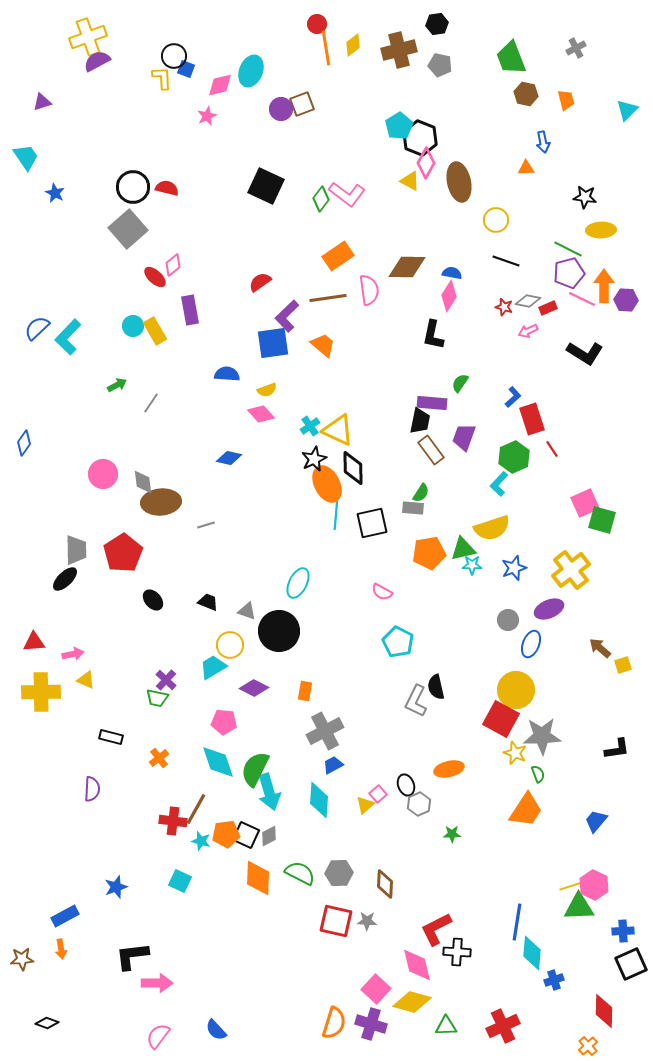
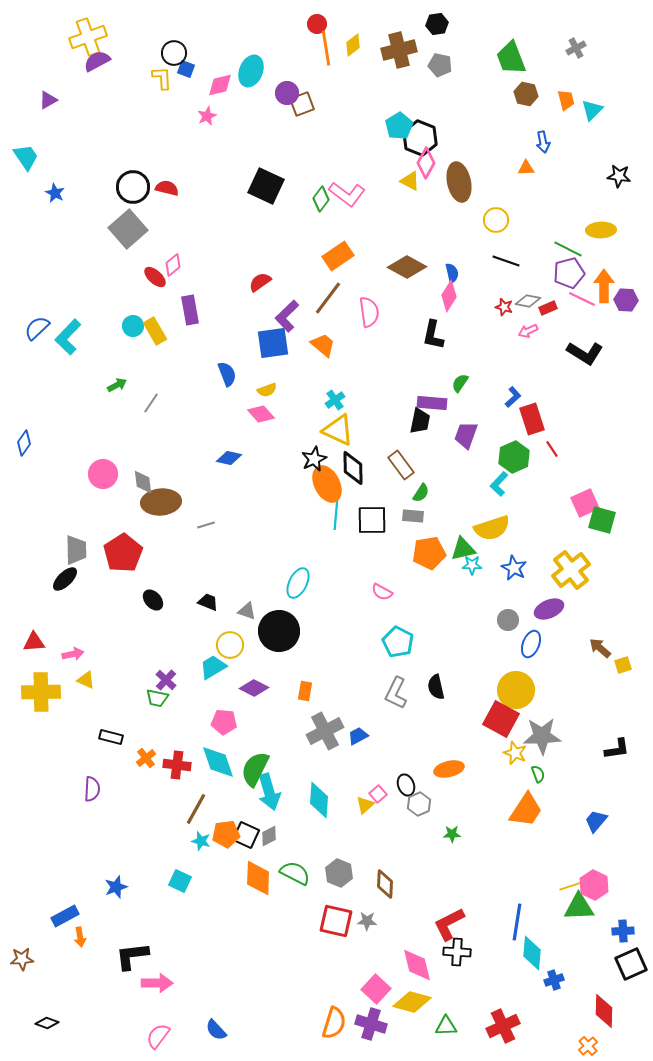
black circle at (174, 56): moved 3 px up
purple triangle at (42, 102): moved 6 px right, 2 px up; rotated 12 degrees counterclockwise
purple circle at (281, 109): moved 6 px right, 16 px up
cyan triangle at (627, 110): moved 35 px left
black star at (585, 197): moved 34 px right, 21 px up
brown diamond at (407, 267): rotated 27 degrees clockwise
blue semicircle at (452, 273): rotated 66 degrees clockwise
pink semicircle at (369, 290): moved 22 px down
brown line at (328, 298): rotated 45 degrees counterclockwise
blue semicircle at (227, 374): rotated 65 degrees clockwise
cyan cross at (310, 426): moved 25 px right, 26 px up
purple trapezoid at (464, 437): moved 2 px right, 2 px up
brown rectangle at (431, 450): moved 30 px left, 15 px down
gray rectangle at (413, 508): moved 8 px down
black square at (372, 523): moved 3 px up; rotated 12 degrees clockwise
blue star at (514, 568): rotated 25 degrees counterclockwise
gray L-shape at (416, 701): moved 20 px left, 8 px up
orange cross at (159, 758): moved 13 px left
blue trapezoid at (333, 765): moved 25 px right, 29 px up
red cross at (173, 821): moved 4 px right, 56 px up
green semicircle at (300, 873): moved 5 px left
gray hexagon at (339, 873): rotated 24 degrees clockwise
red L-shape at (436, 929): moved 13 px right, 5 px up
orange arrow at (61, 949): moved 19 px right, 12 px up
